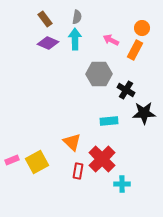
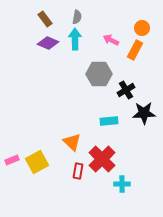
black cross: rotated 30 degrees clockwise
